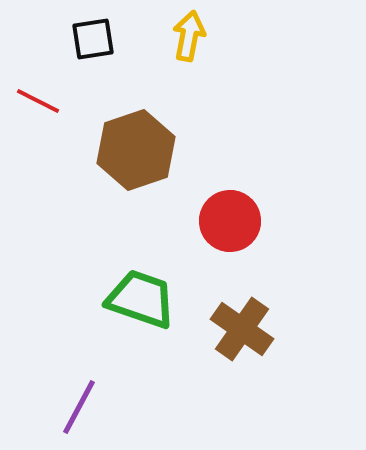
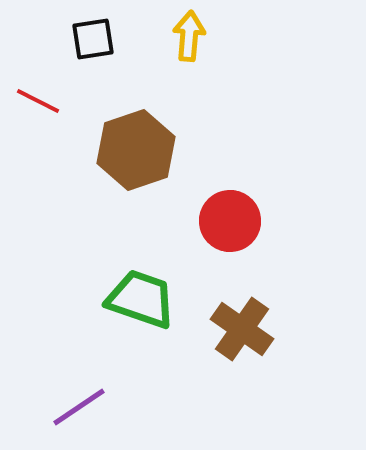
yellow arrow: rotated 6 degrees counterclockwise
purple line: rotated 28 degrees clockwise
